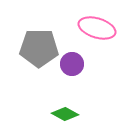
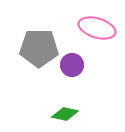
purple circle: moved 1 px down
green diamond: rotated 16 degrees counterclockwise
